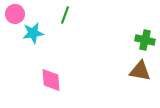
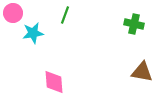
pink circle: moved 2 px left, 1 px up
green cross: moved 11 px left, 16 px up
brown triangle: moved 2 px right, 1 px down
pink diamond: moved 3 px right, 2 px down
